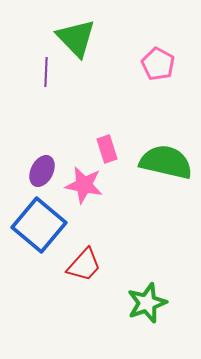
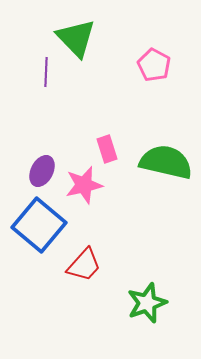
pink pentagon: moved 4 px left, 1 px down
pink star: rotated 24 degrees counterclockwise
